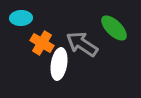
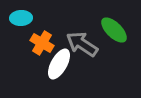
green ellipse: moved 2 px down
white ellipse: rotated 20 degrees clockwise
